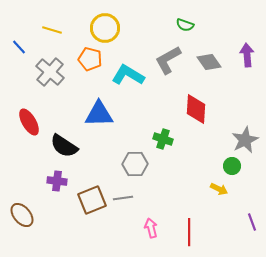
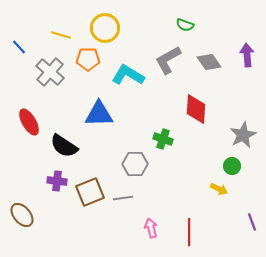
yellow line: moved 9 px right, 5 px down
orange pentagon: moved 2 px left; rotated 15 degrees counterclockwise
gray star: moved 2 px left, 5 px up
brown square: moved 2 px left, 8 px up
